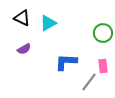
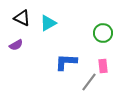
purple semicircle: moved 8 px left, 4 px up
